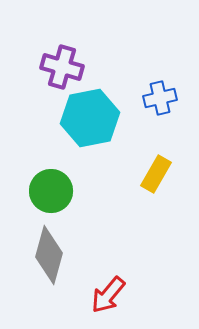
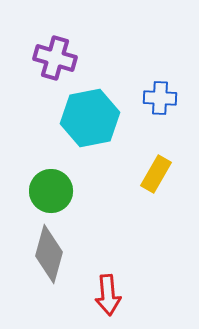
purple cross: moved 7 px left, 9 px up
blue cross: rotated 16 degrees clockwise
gray diamond: moved 1 px up
red arrow: rotated 45 degrees counterclockwise
